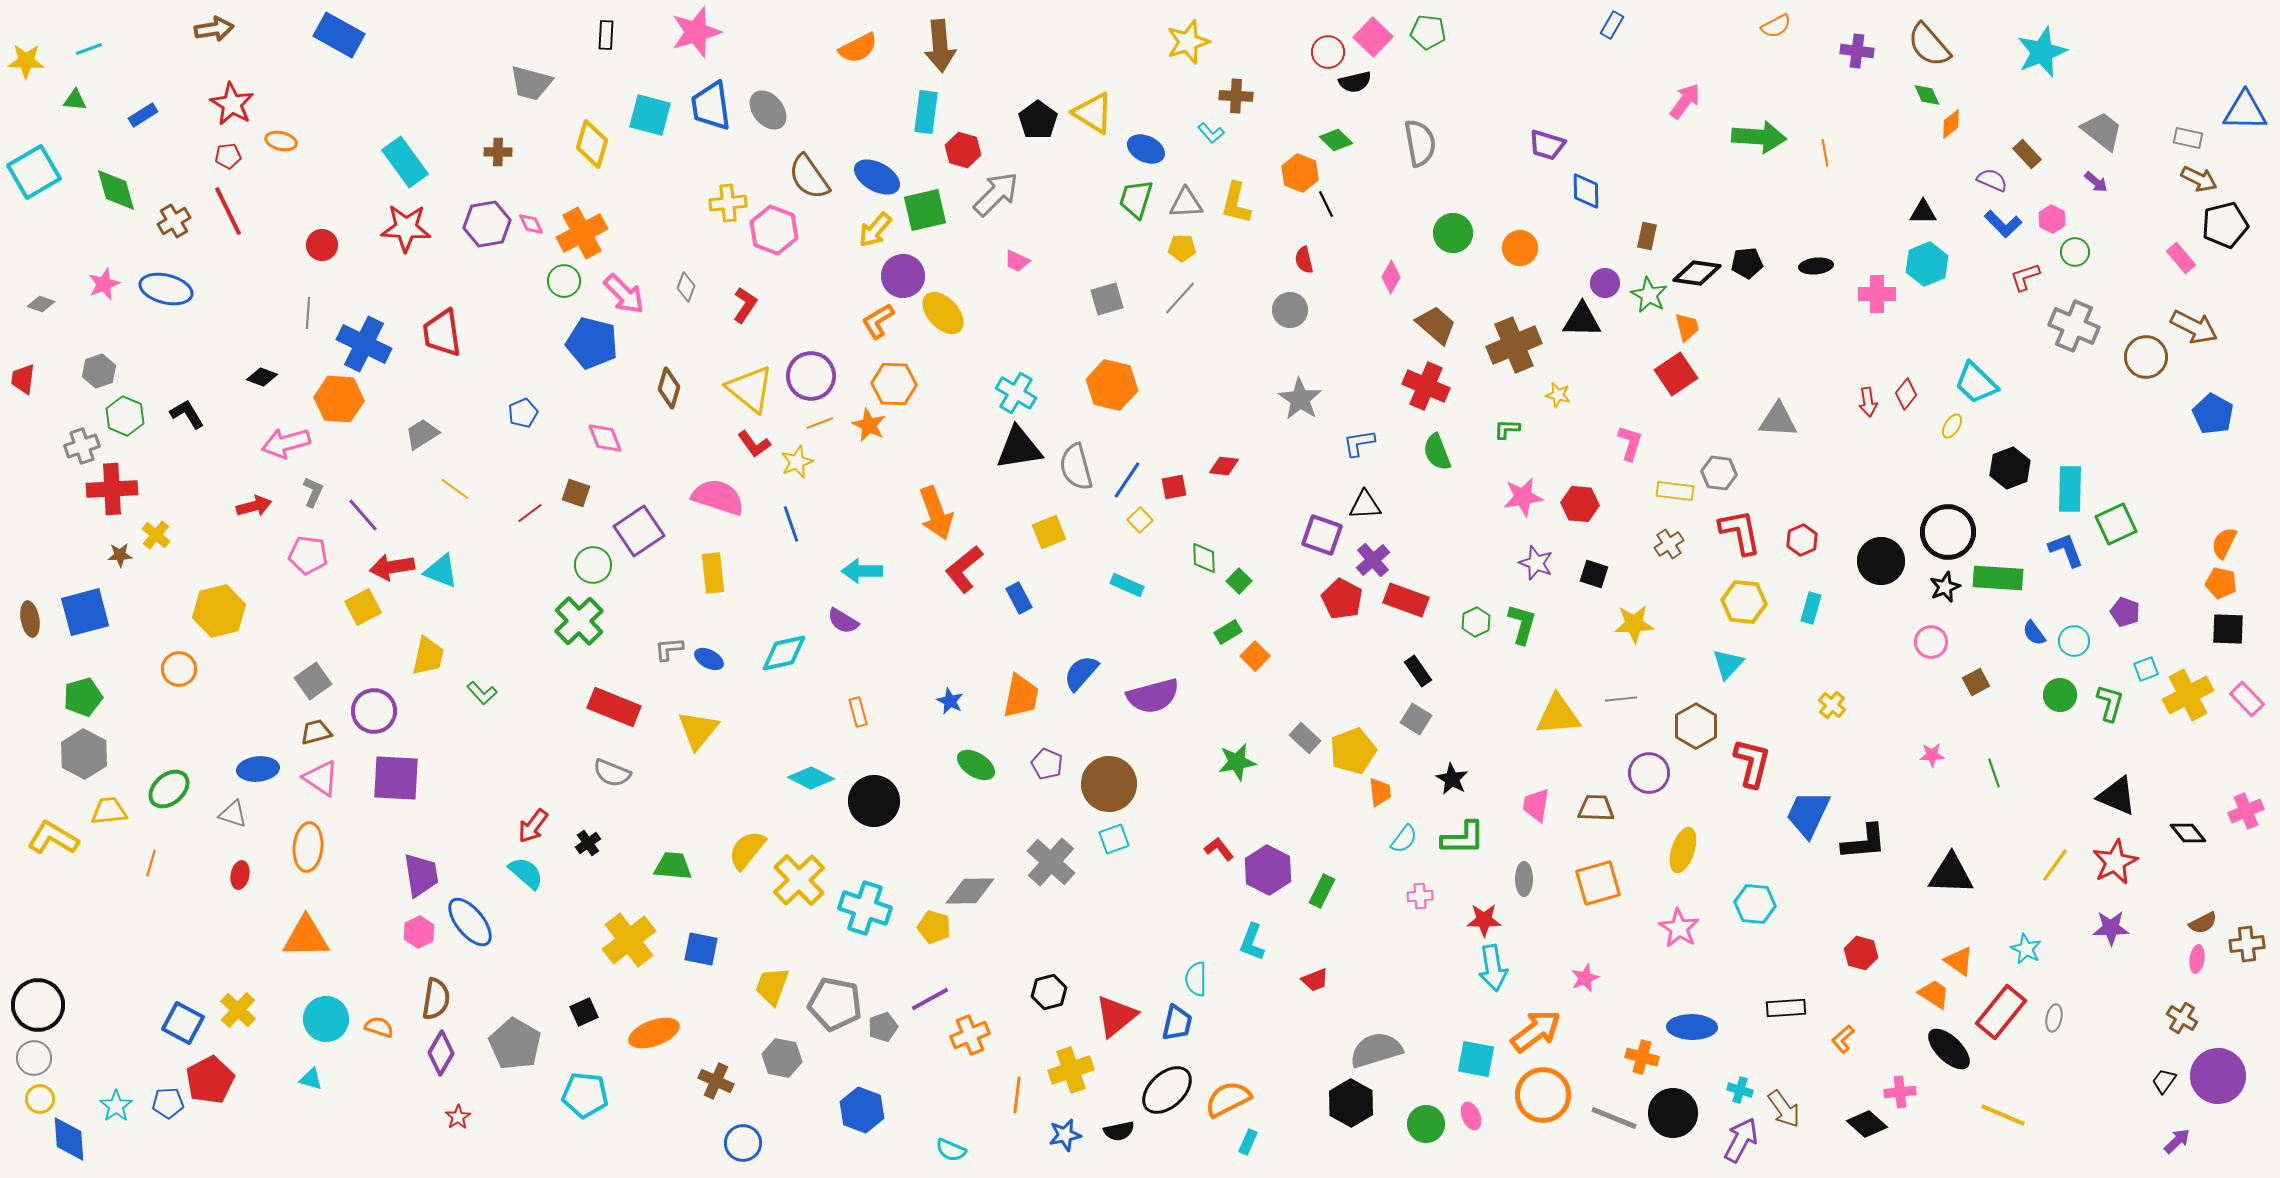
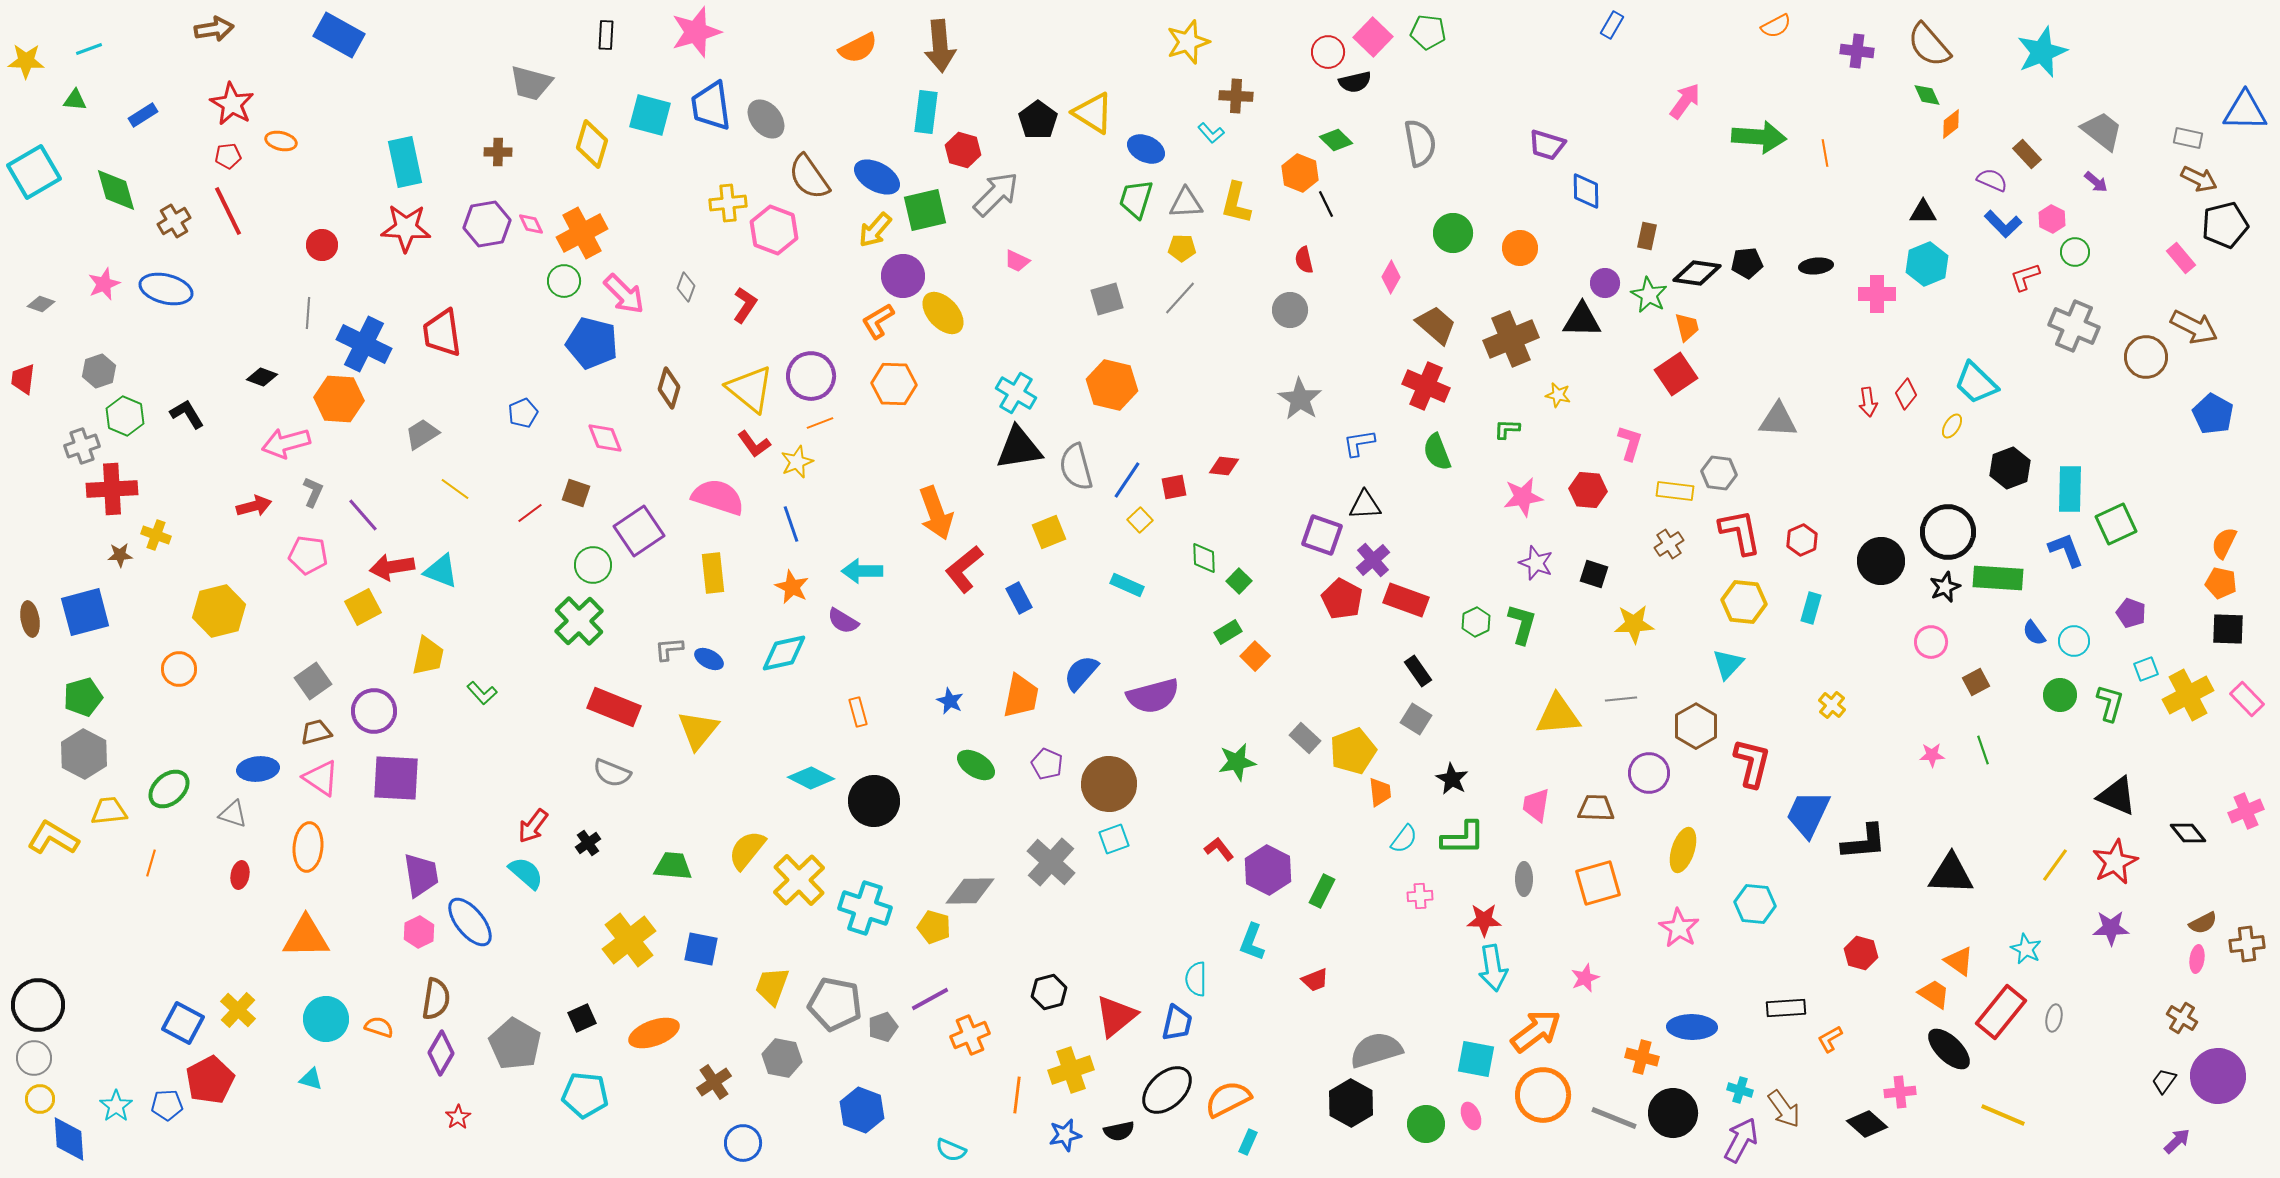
gray ellipse at (768, 110): moved 2 px left, 9 px down
cyan rectangle at (405, 162): rotated 24 degrees clockwise
brown cross at (1514, 345): moved 3 px left, 6 px up
orange star at (869, 425): moved 77 px left, 162 px down
red hexagon at (1580, 504): moved 8 px right, 14 px up
yellow cross at (156, 535): rotated 20 degrees counterclockwise
purple pentagon at (2125, 612): moved 6 px right, 1 px down
green line at (1994, 773): moved 11 px left, 23 px up
black square at (584, 1012): moved 2 px left, 6 px down
orange L-shape at (1843, 1039): moved 13 px left; rotated 12 degrees clockwise
brown cross at (716, 1081): moved 2 px left, 1 px down; rotated 32 degrees clockwise
blue pentagon at (168, 1103): moved 1 px left, 2 px down
